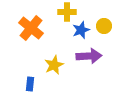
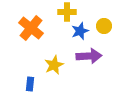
blue star: moved 1 px left, 1 px down
